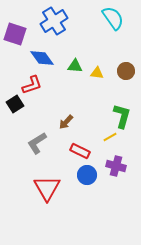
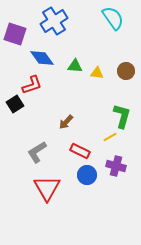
gray L-shape: moved 9 px down
